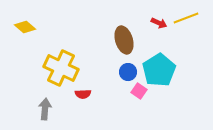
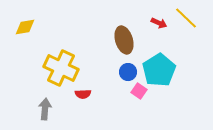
yellow line: rotated 65 degrees clockwise
yellow diamond: rotated 50 degrees counterclockwise
